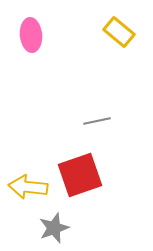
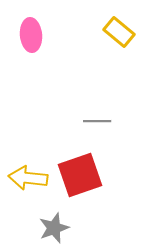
gray line: rotated 12 degrees clockwise
yellow arrow: moved 9 px up
